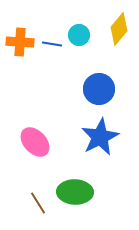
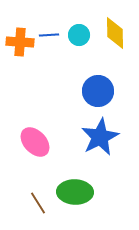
yellow diamond: moved 4 px left, 4 px down; rotated 40 degrees counterclockwise
blue line: moved 3 px left, 9 px up; rotated 12 degrees counterclockwise
blue circle: moved 1 px left, 2 px down
